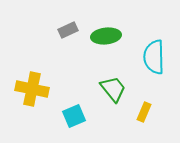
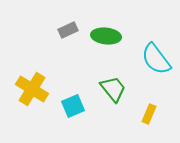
green ellipse: rotated 12 degrees clockwise
cyan semicircle: moved 2 px right, 2 px down; rotated 36 degrees counterclockwise
yellow cross: rotated 20 degrees clockwise
yellow rectangle: moved 5 px right, 2 px down
cyan square: moved 1 px left, 10 px up
